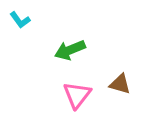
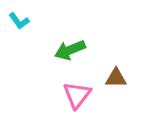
cyan L-shape: moved 1 px left, 1 px down
brown triangle: moved 4 px left, 6 px up; rotated 15 degrees counterclockwise
